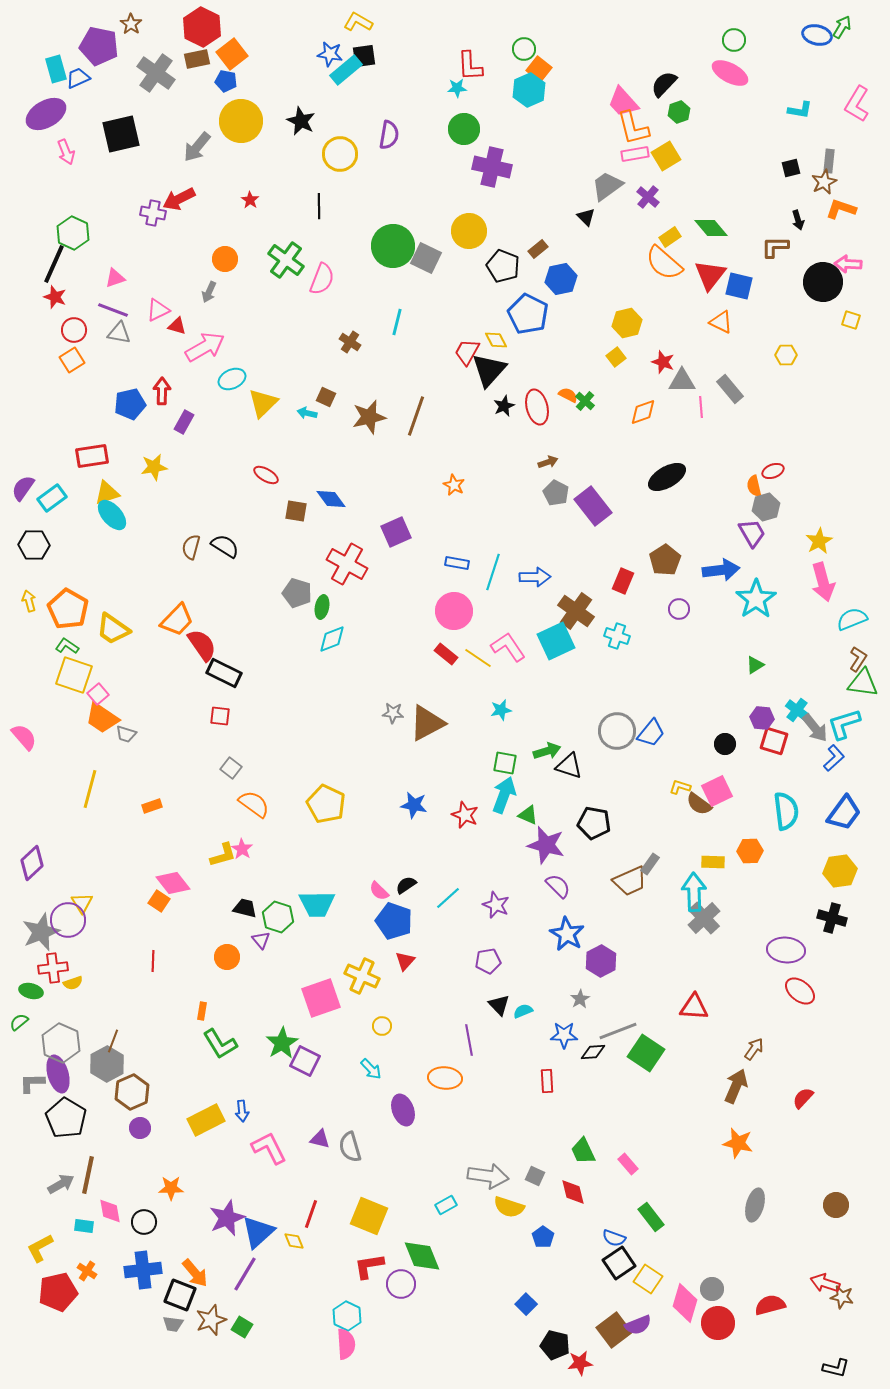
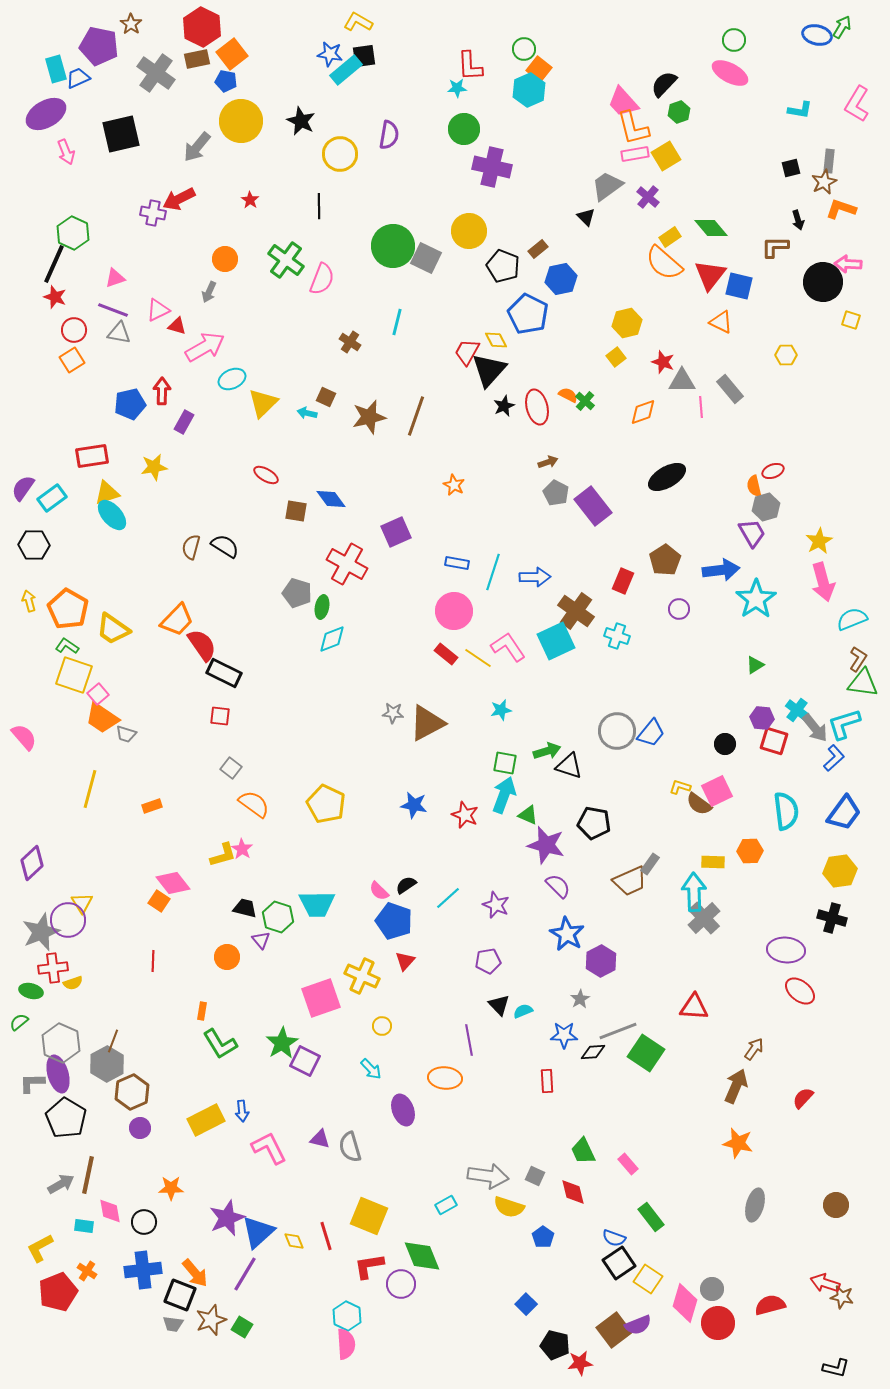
red line at (311, 1214): moved 15 px right, 22 px down; rotated 36 degrees counterclockwise
red pentagon at (58, 1292): rotated 9 degrees counterclockwise
